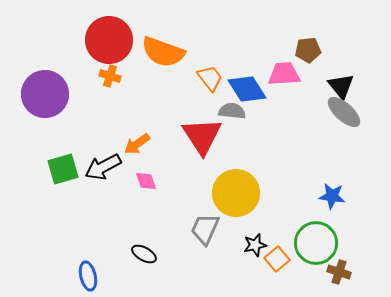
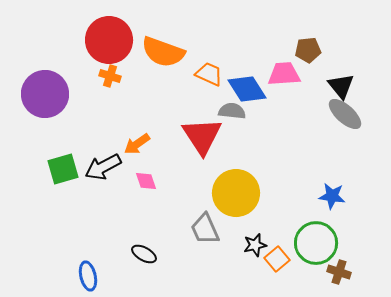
orange trapezoid: moved 1 px left, 4 px up; rotated 28 degrees counterclockwise
gray ellipse: moved 1 px right, 2 px down
gray trapezoid: rotated 48 degrees counterclockwise
